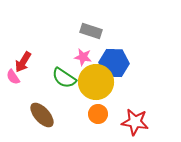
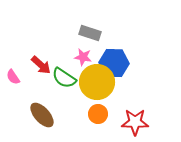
gray rectangle: moved 1 px left, 2 px down
red arrow: moved 18 px right, 3 px down; rotated 80 degrees counterclockwise
yellow circle: moved 1 px right
red star: rotated 8 degrees counterclockwise
